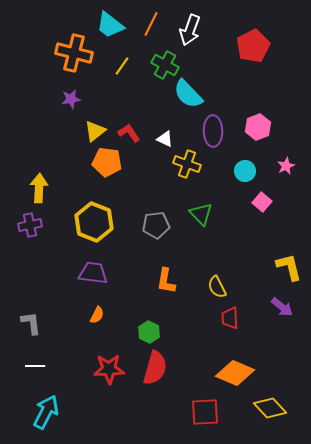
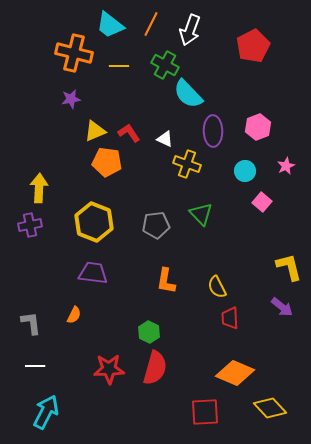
yellow line: moved 3 px left; rotated 54 degrees clockwise
yellow triangle: rotated 15 degrees clockwise
orange semicircle: moved 23 px left
